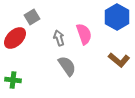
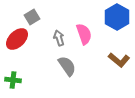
red ellipse: moved 2 px right, 1 px down
